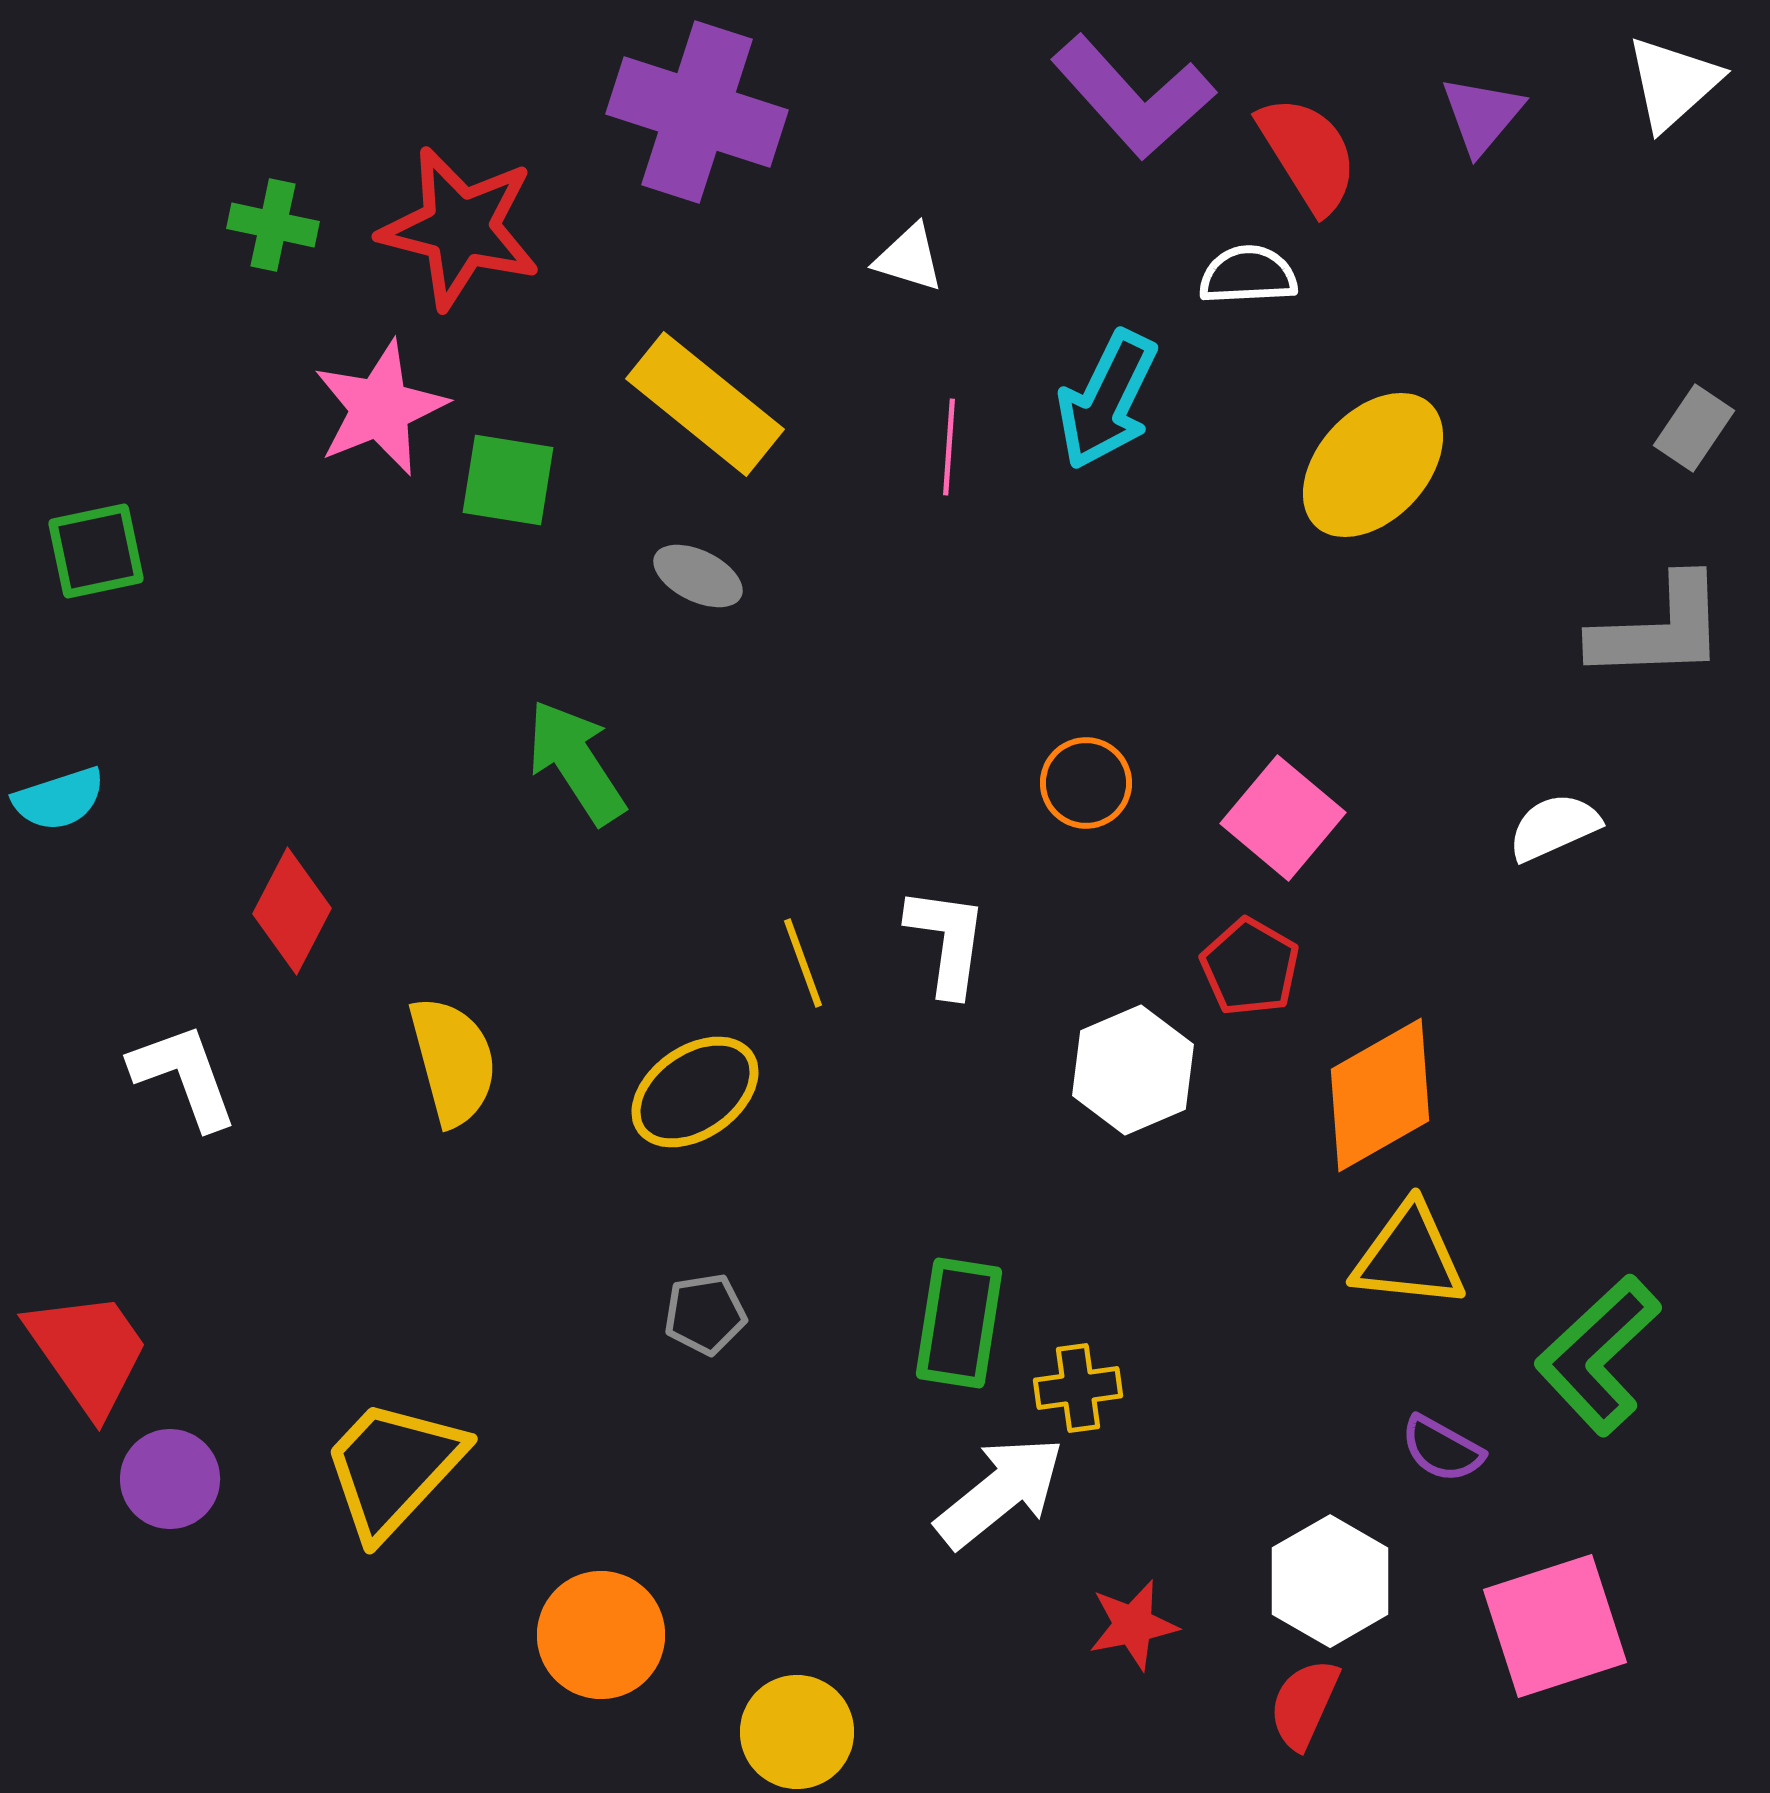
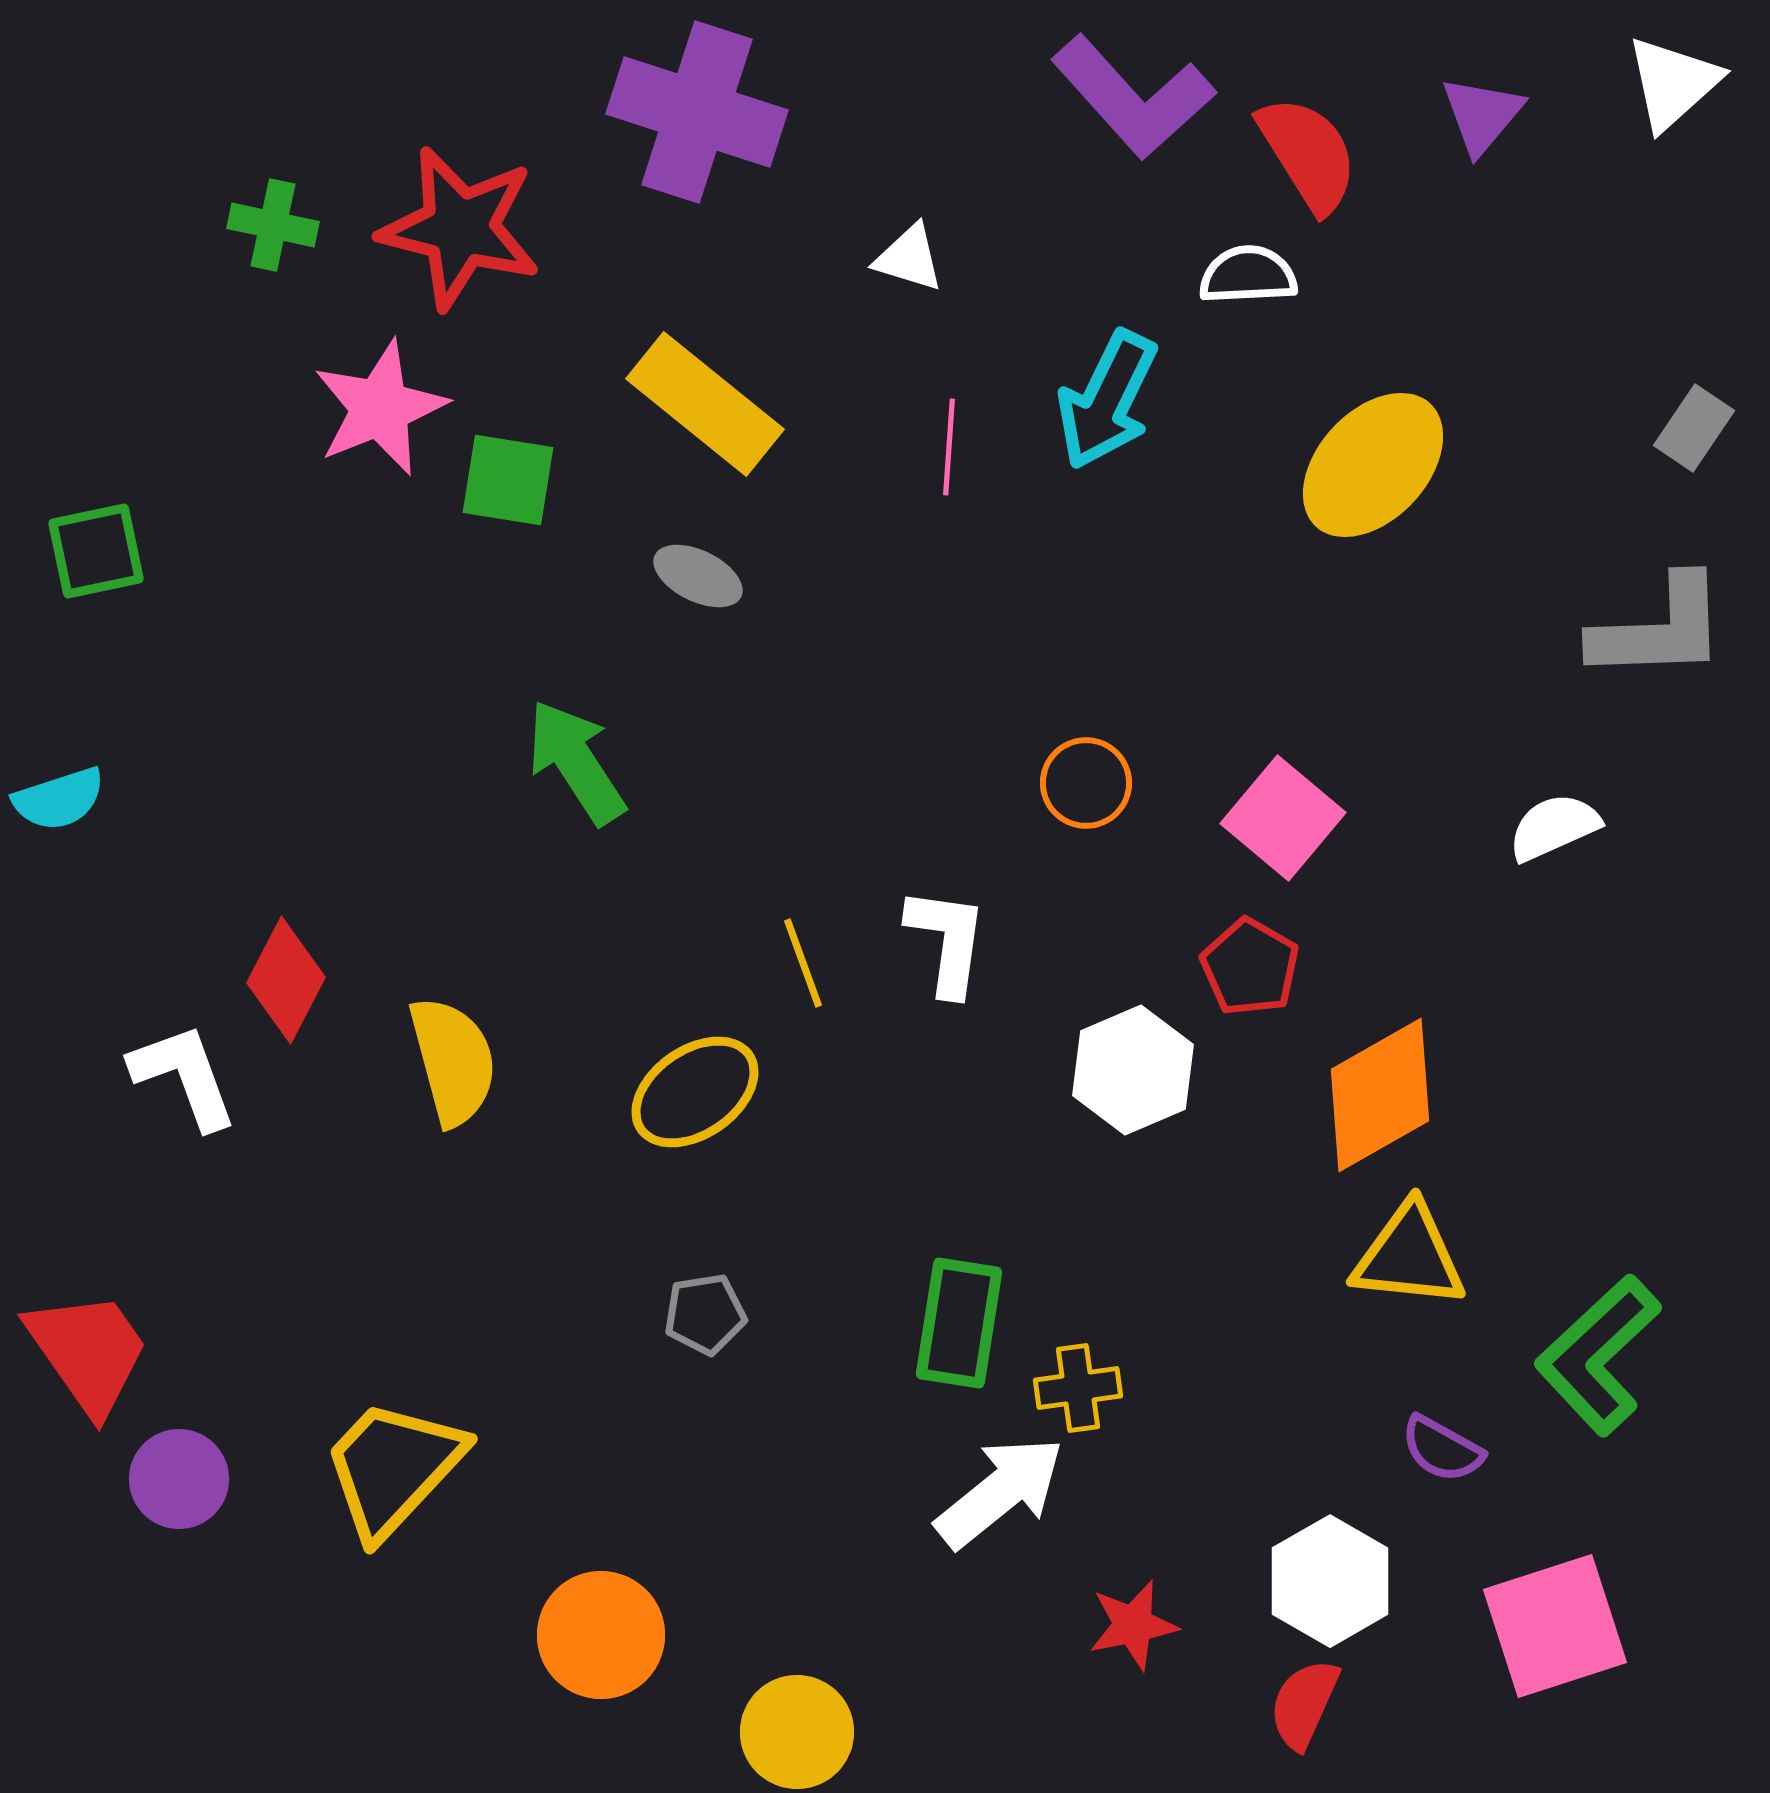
red diamond at (292, 911): moved 6 px left, 69 px down
purple circle at (170, 1479): moved 9 px right
